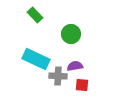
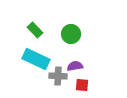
green rectangle: moved 15 px down
